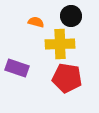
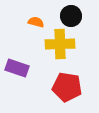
red pentagon: moved 9 px down
